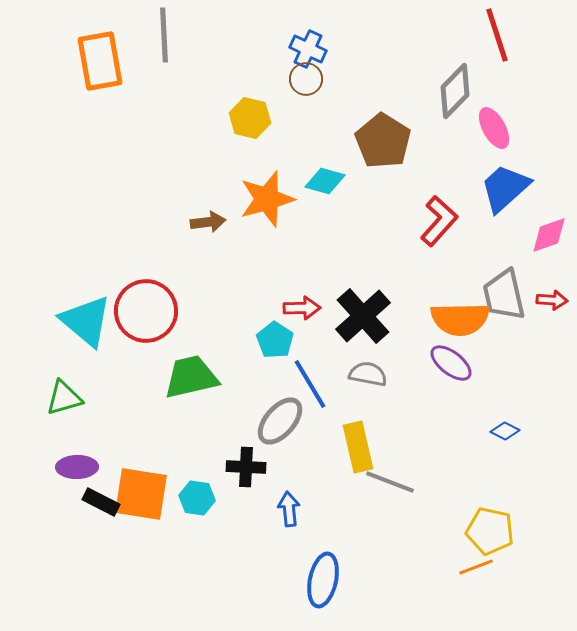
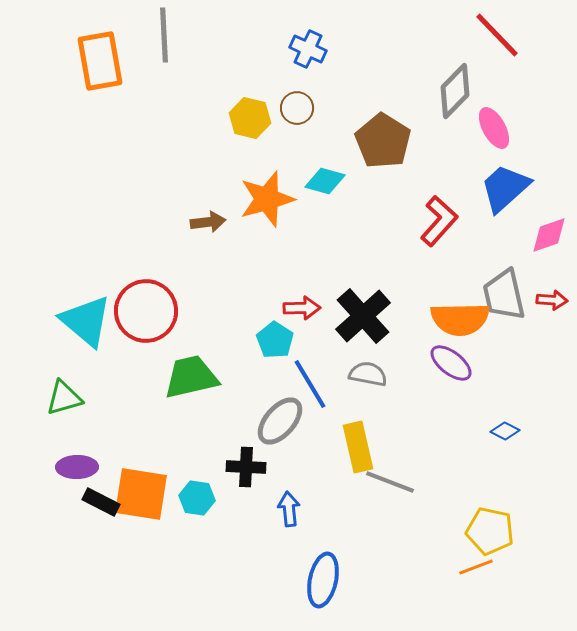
red line at (497, 35): rotated 26 degrees counterclockwise
brown circle at (306, 79): moved 9 px left, 29 px down
